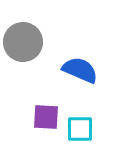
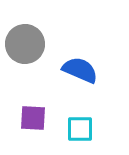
gray circle: moved 2 px right, 2 px down
purple square: moved 13 px left, 1 px down
